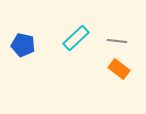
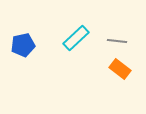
blue pentagon: rotated 25 degrees counterclockwise
orange rectangle: moved 1 px right
